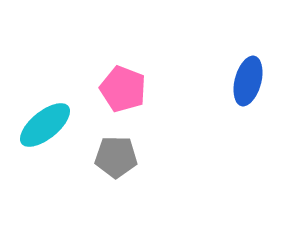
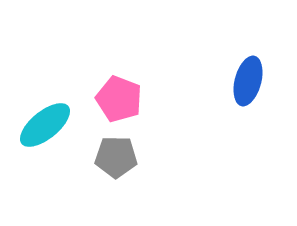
pink pentagon: moved 4 px left, 10 px down
